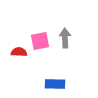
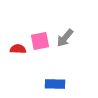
gray arrow: rotated 138 degrees counterclockwise
red semicircle: moved 1 px left, 3 px up
